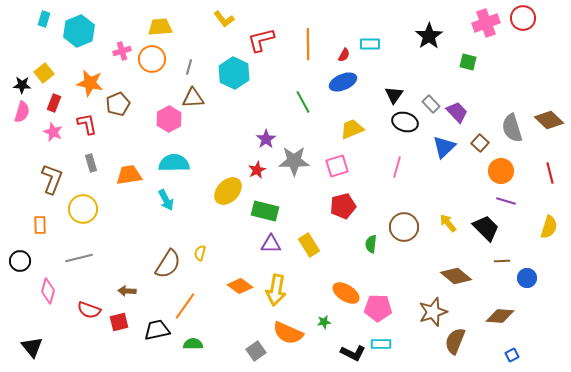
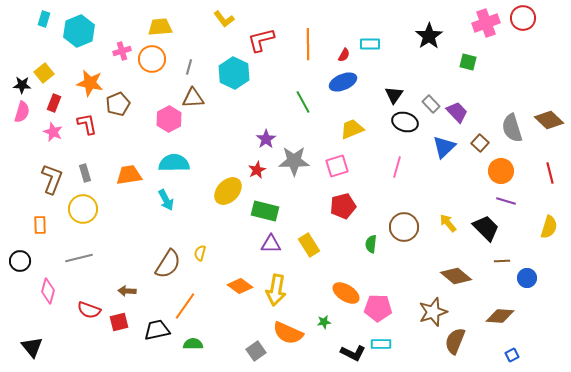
gray rectangle at (91, 163): moved 6 px left, 10 px down
